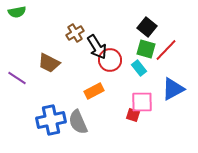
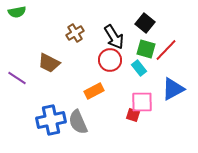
black square: moved 2 px left, 4 px up
black arrow: moved 17 px right, 10 px up
